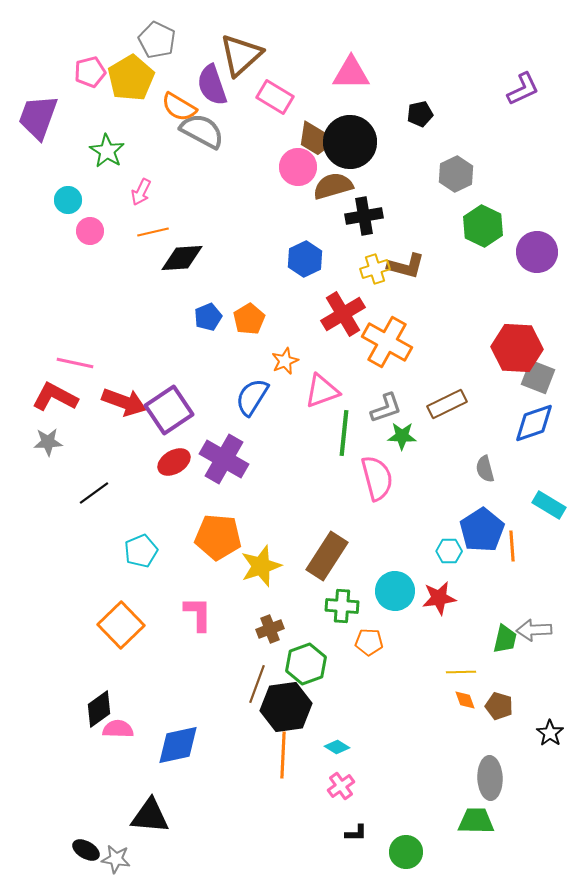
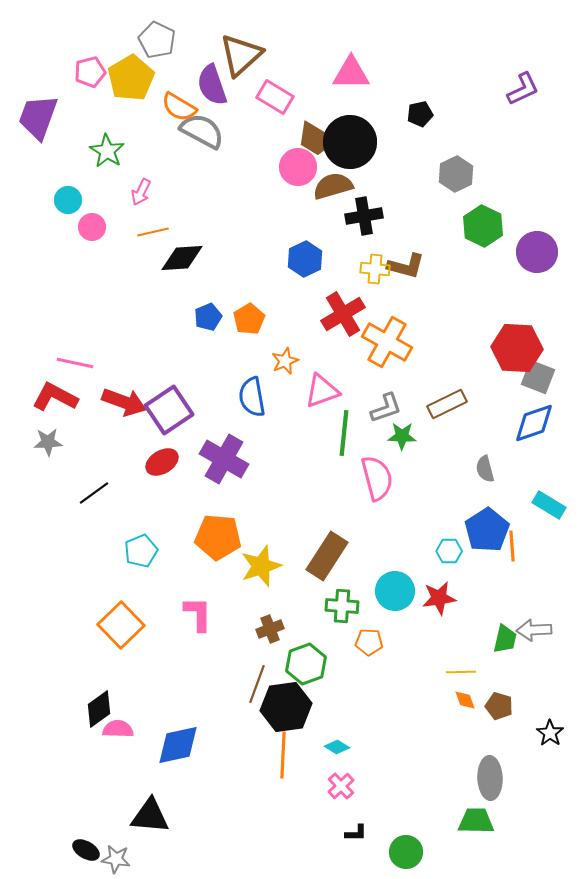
pink circle at (90, 231): moved 2 px right, 4 px up
yellow cross at (375, 269): rotated 24 degrees clockwise
blue semicircle at (252, 397): rotated 42 degrees counterclockwise
red ellipse at (174, 462): moved 12 px left
blue pentagon at (482, 530): moved 5 px right
pink cross at (341, 786): rotated 8 degrees counterclockwise
